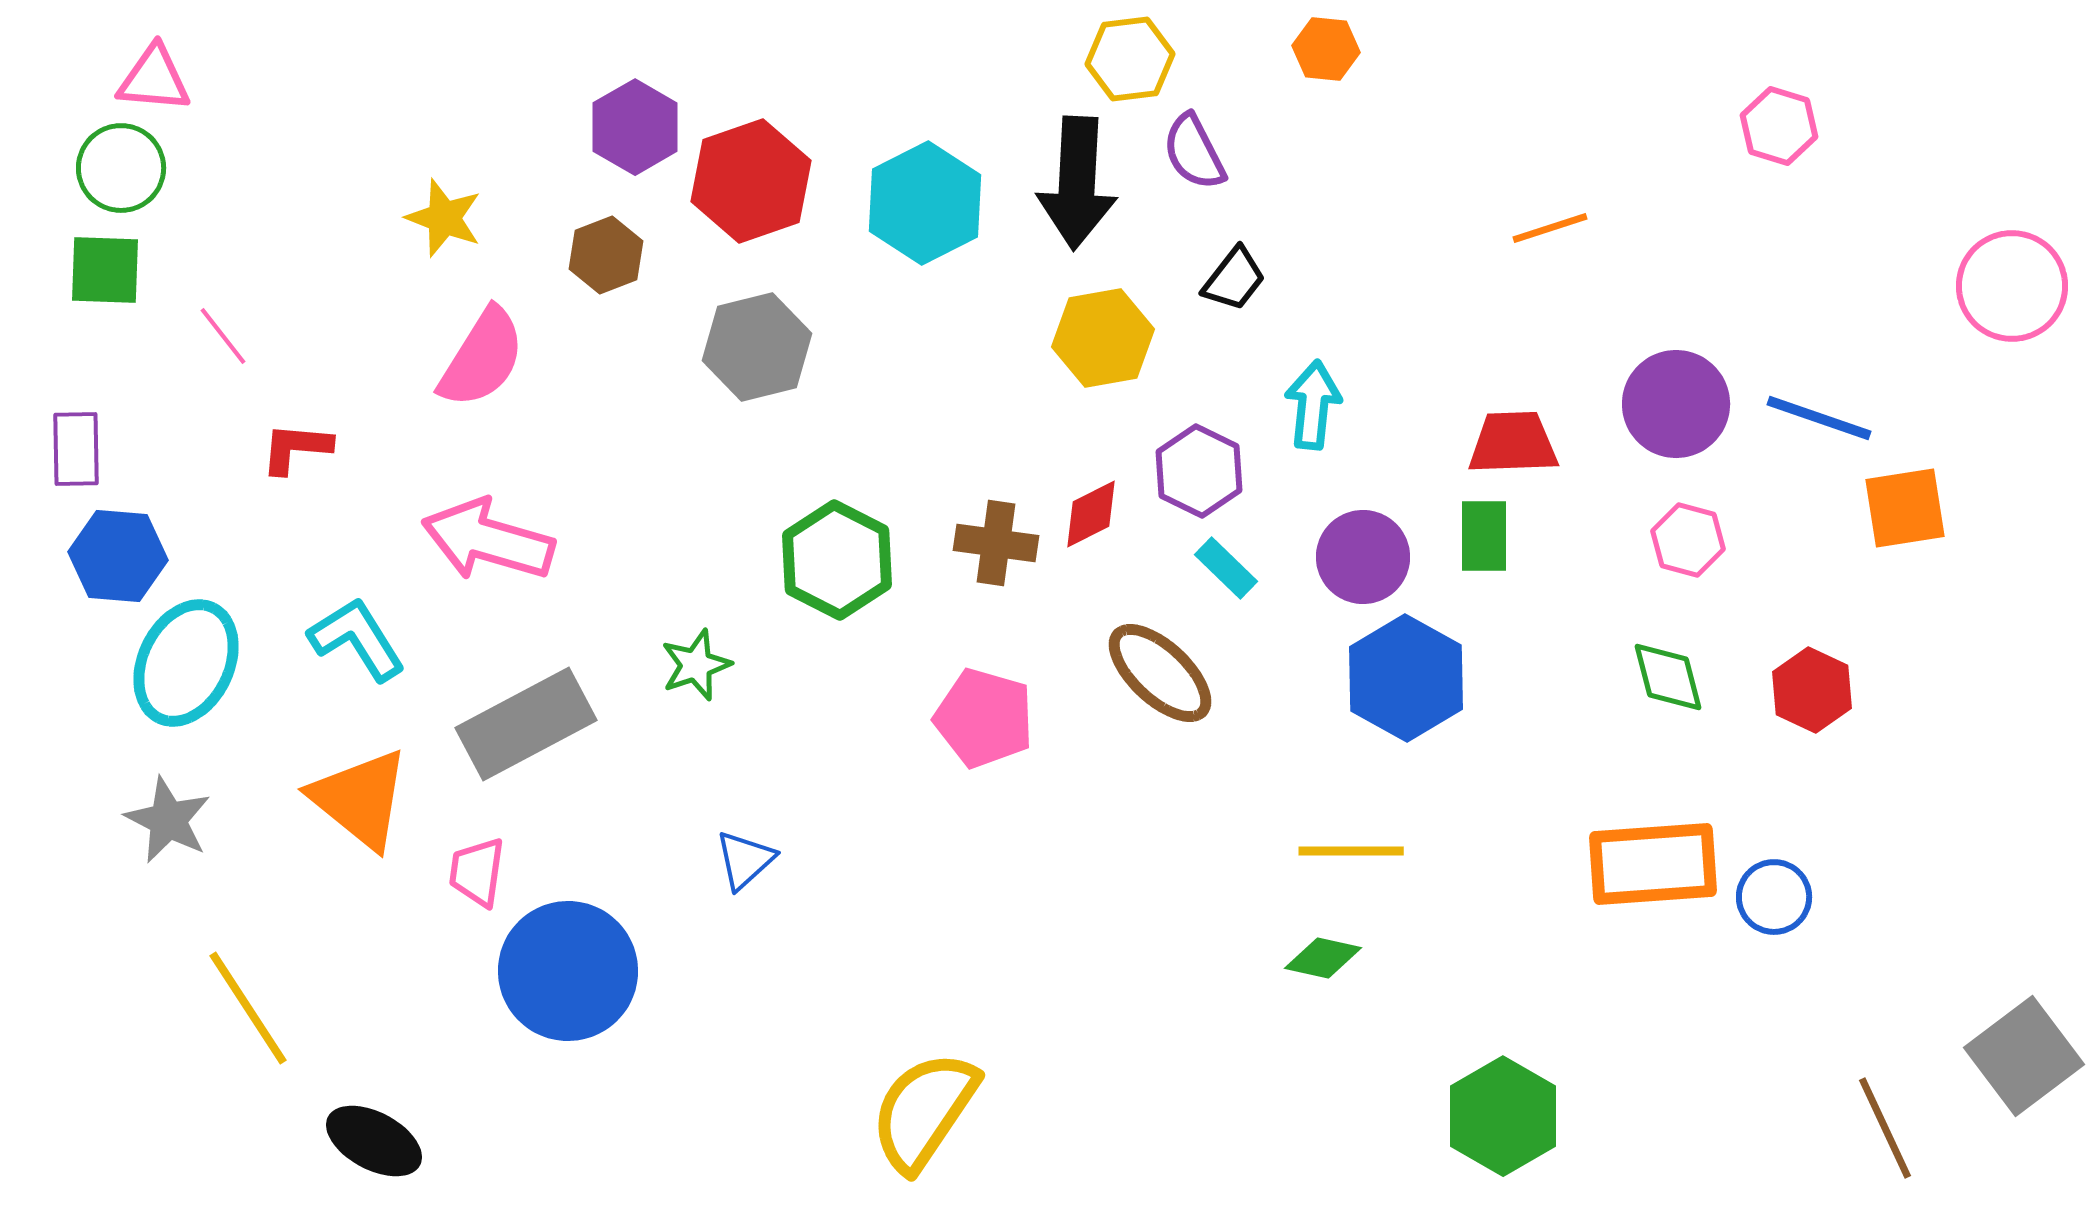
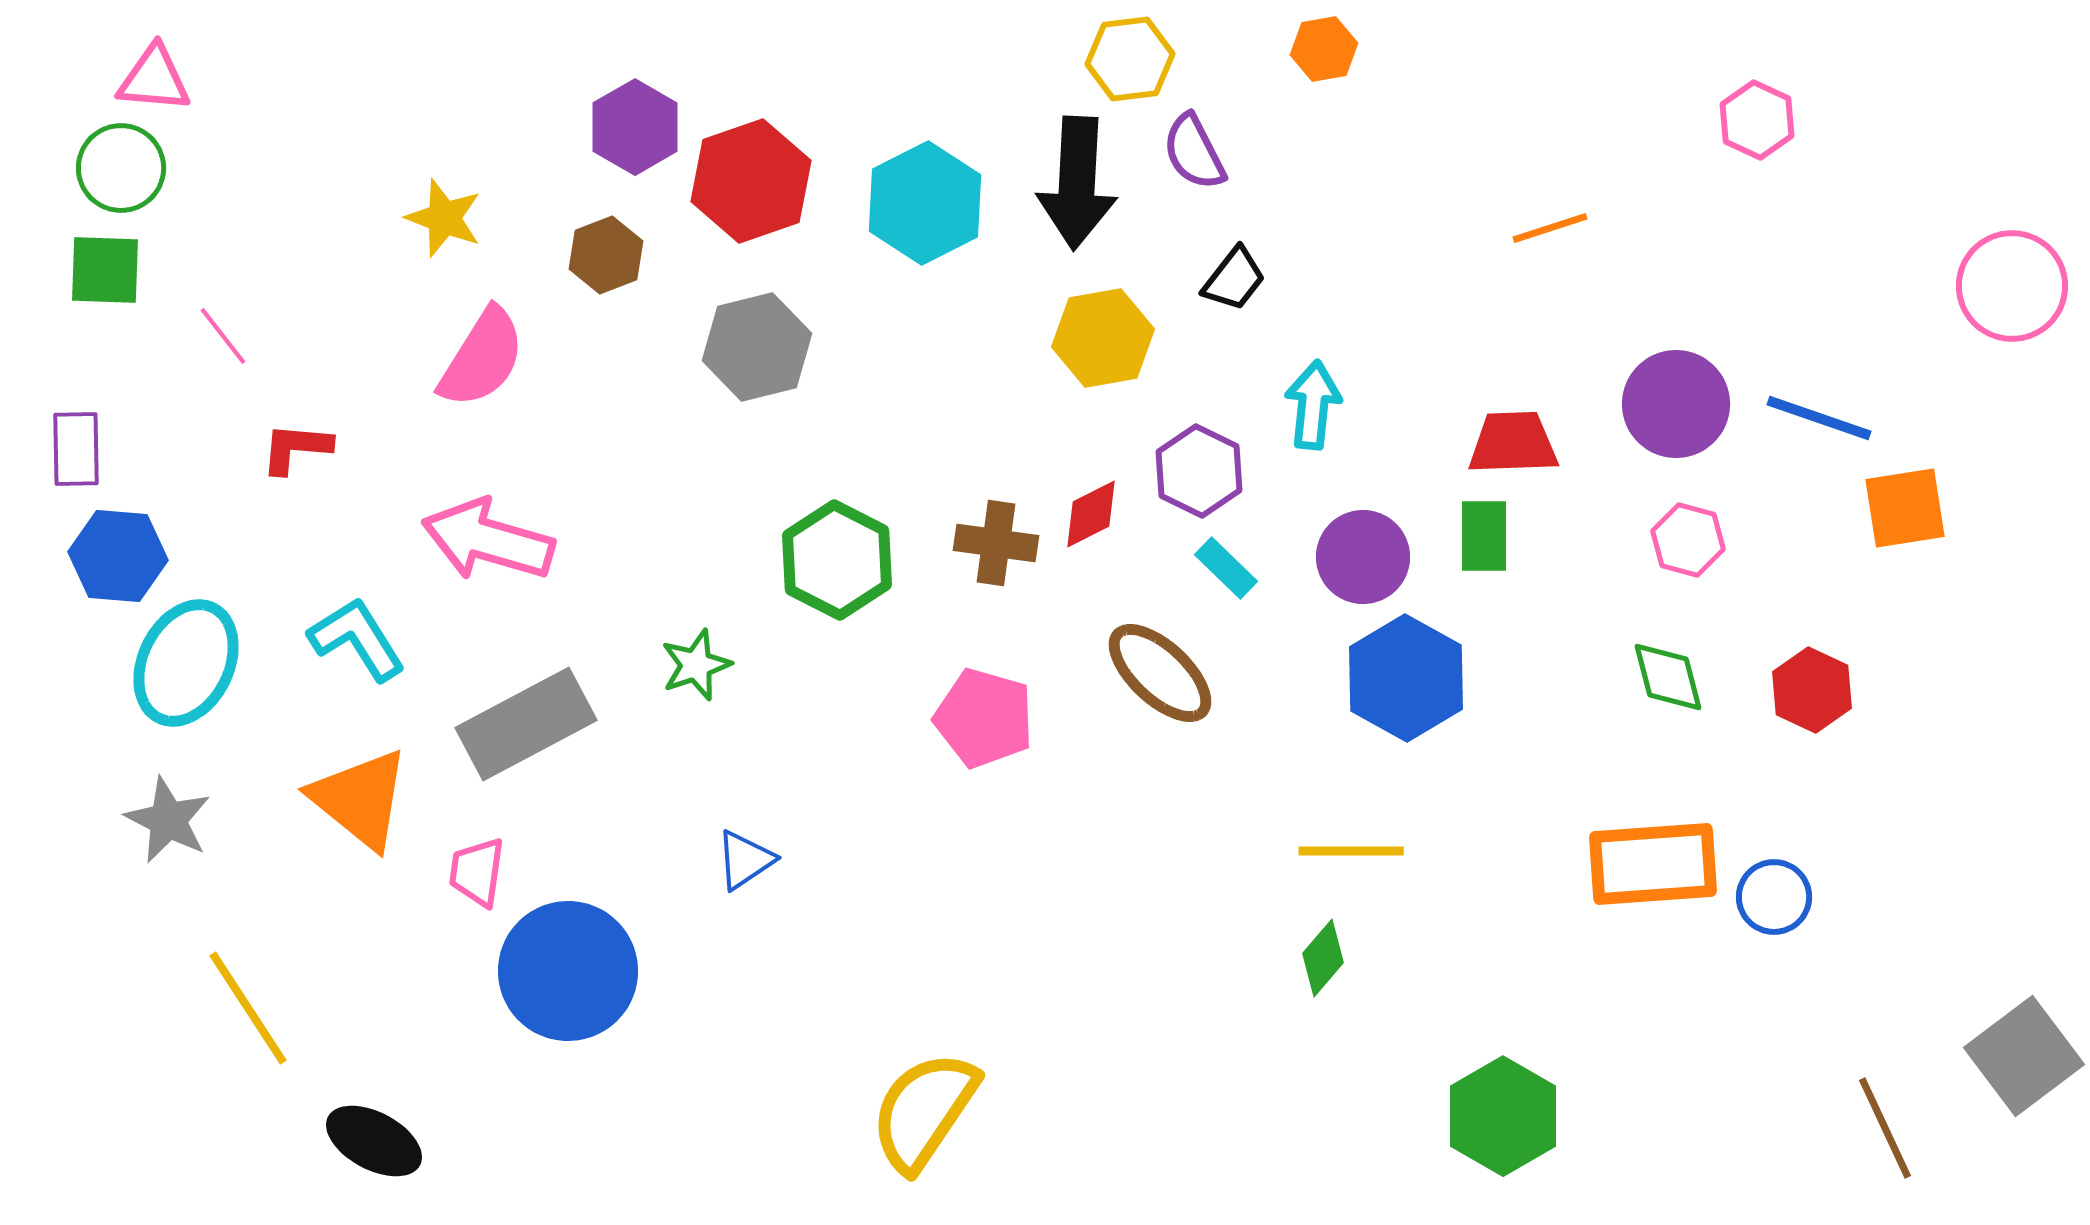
orange hexagon at (1326, 49): moved 2 px left; rotated 16 degrees counterclockwise
pink hexagon at (1779, 126): moved 22 px left, 6 px up; rotated 8 degrees clockwise
blue triangle at (745, 860): rotated 8 degrees clockwise
green diamond at (1323, 958): rotated 62 degrees counterclockwise
